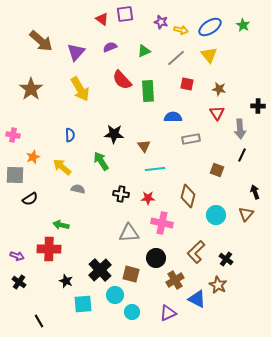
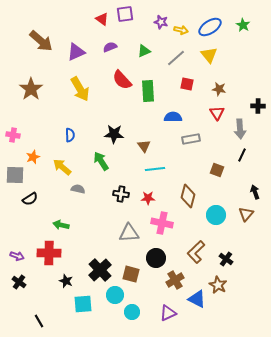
purple triangle at (76, 52): rotated 24 degrees clockwise
red cross at (49, 249): moved 4 px down
